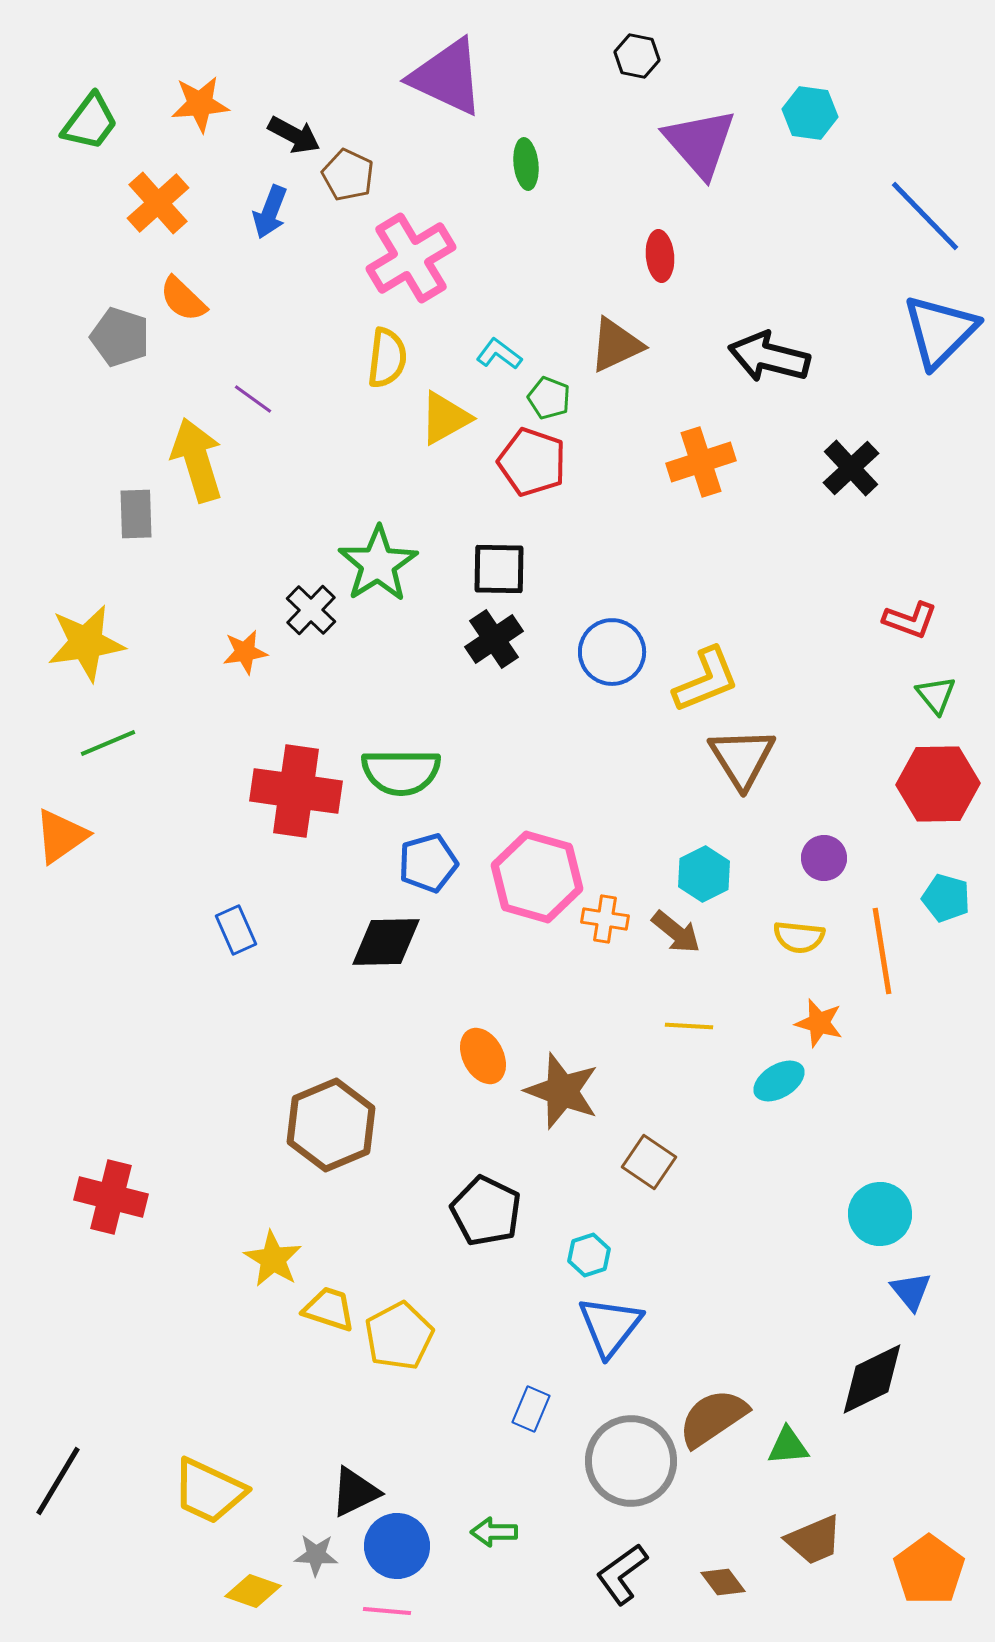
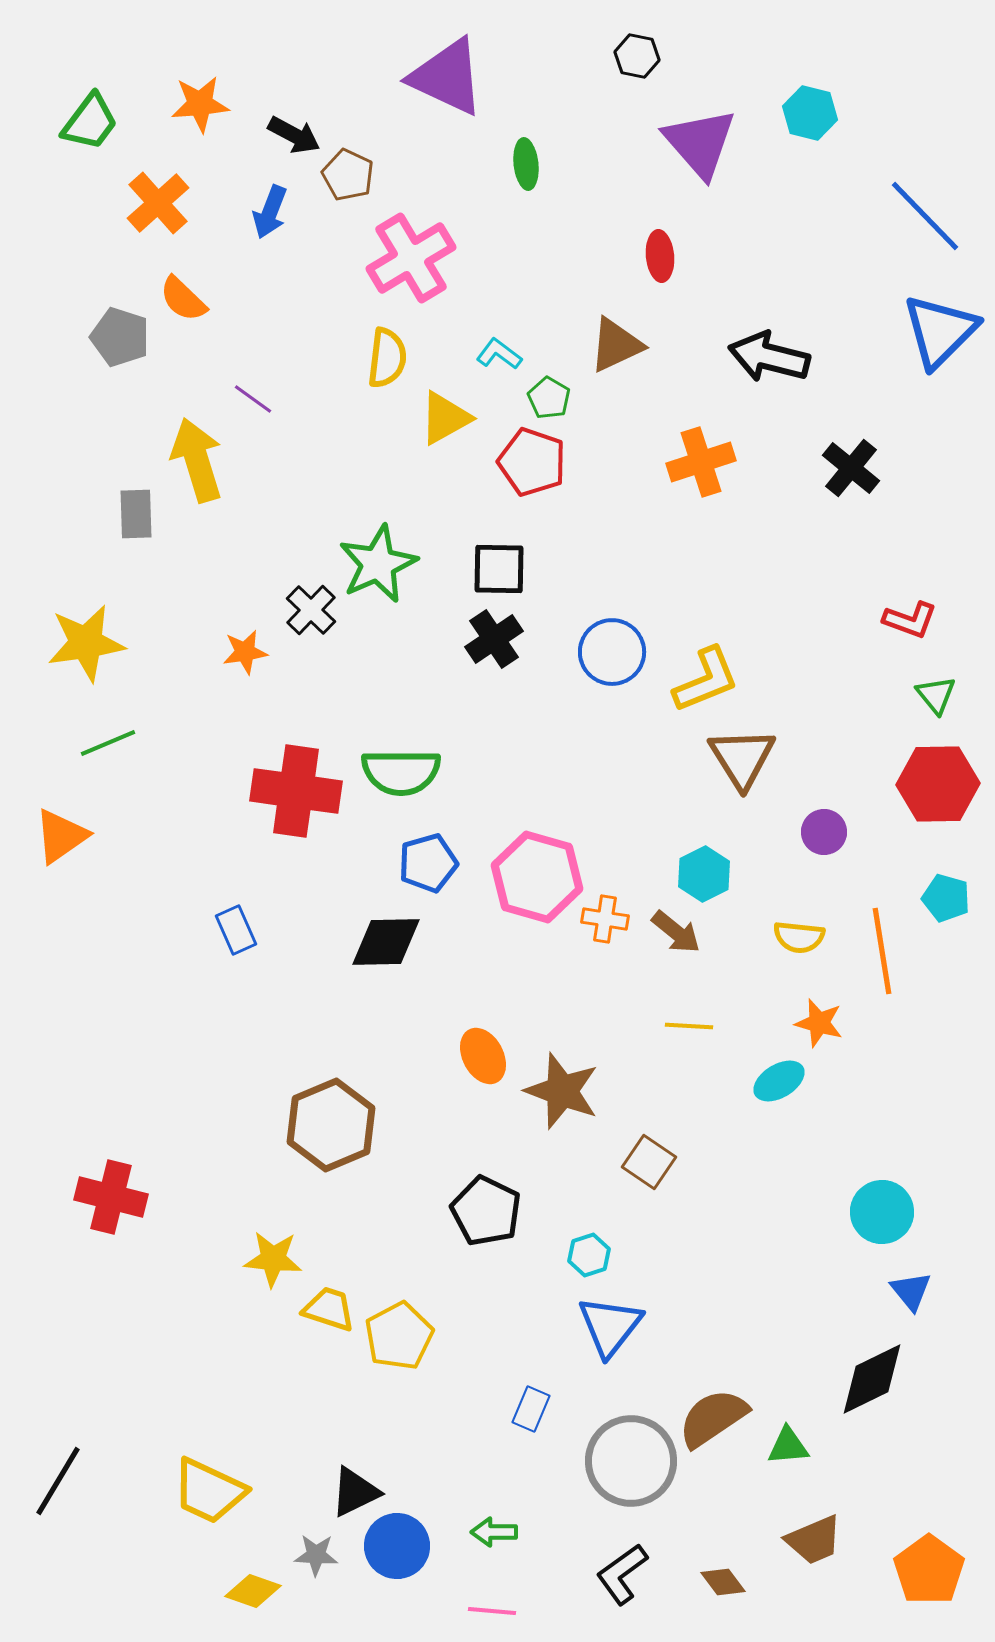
cyan hexagon at (810, 113): rotated 6 degrees clockwise
green pentagon at (549, 398): rotated 9 degrees clockwise
black cross at (851, 468): rotated 8 degrees counterclockwise
green star at (378, 564): rotated 8 degrees clockwise
purple circle at (824, 858): moved 26 px up
cyan circle at (880, 1214): moved 2 px right, 2 px up
yellow star at (273, 1259): rotated 26 degrees counterclockwise
pink line at (387, 1611): moved 105 px right
